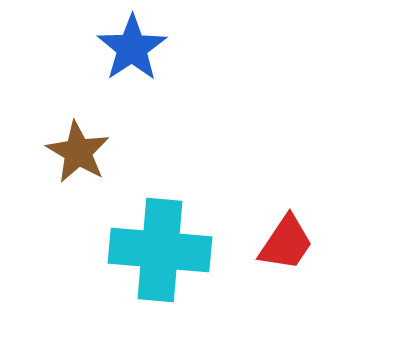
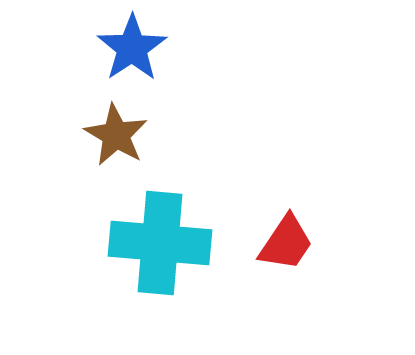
brown star: moved 38 px right, 17 px up
cyan cross: moved 7 px up
